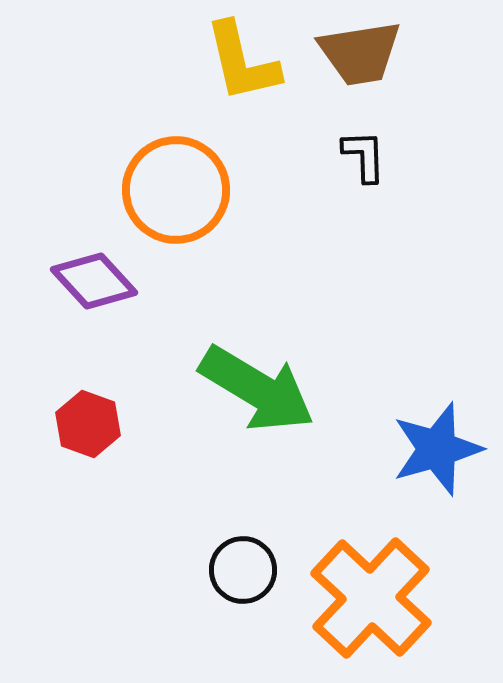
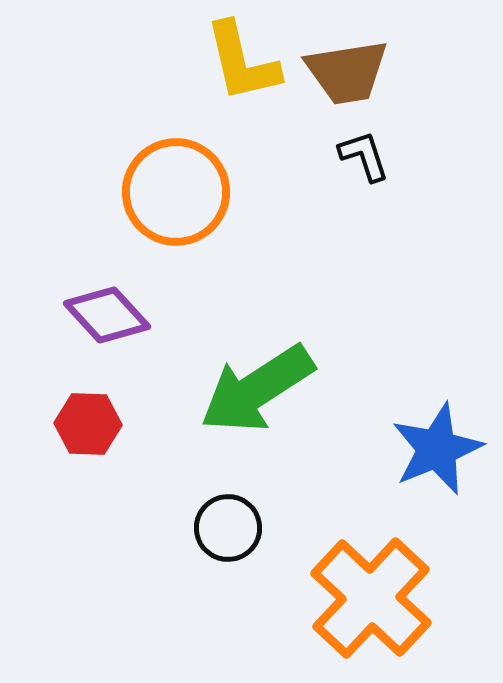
brown trapezoid: moved 13 px left, 19 px down
black L-shape: rotated 16 degrees counterclockwise
orange circle: moved 2 px down
purple diamond: moved 13 px right, 34 px down
green arrow: rotated 116 degrees clockwise
red hexagon: rotated 18 degrees counterclockwise
blue star: rotated 6 degrees counterclockwise
black circle: moved 15 px left, 42 px up
